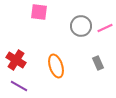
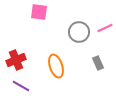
gray circle: moved 2 px left, 6 px down
red cross: rotated 36 degrees clockwise
purple line: moved 2 px right
